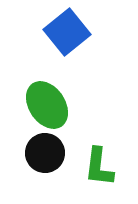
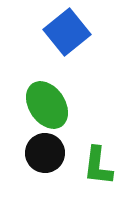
green L-shape: moved 1 px left, 1 px up
